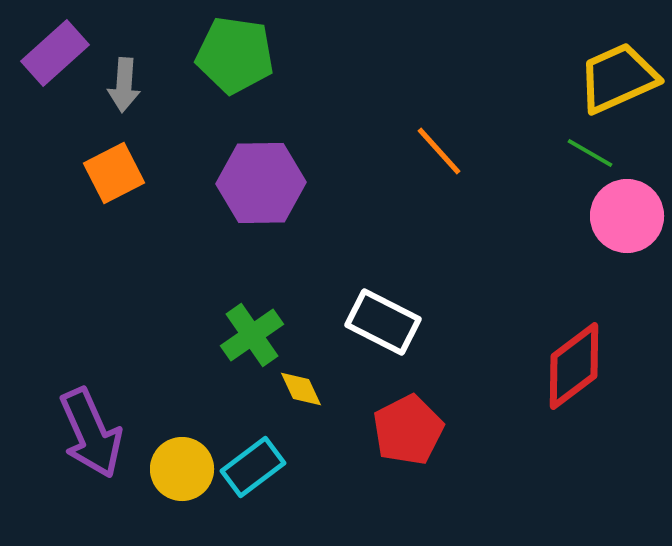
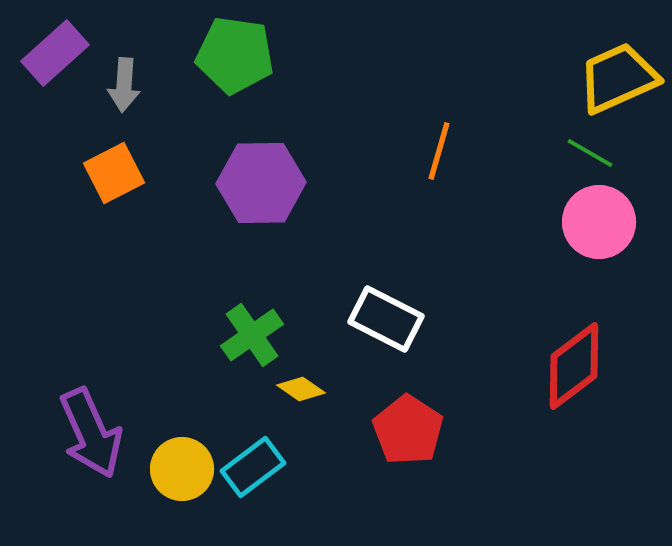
orange line: rotated 58 degrees clockwise
pink circle: moved 28 px left, 6 px down
white rectangle: moved 3 px right, 3 px up
yellow diamond: rotated 30 degrees counterclockwise
red pentagon: rotated 12 degrees counterclockwise
